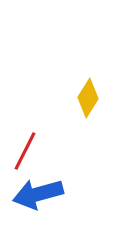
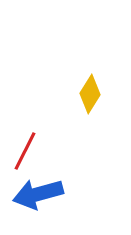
yellow diamond: moved 2 px right, 4 px up
